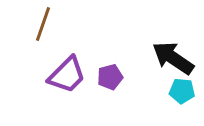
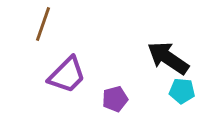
black arrow: moved 5 px left
purple pentagon: moved 5 px right, 22 px down
